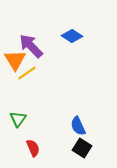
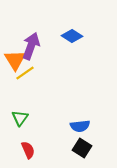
purple arrow: rotated 64 degrees clockwise
yellow line: moved 2 px left
green triangle: moved 2 px right, 1 px up
blue semicircle: moved 2 px right; rotated 72 degrees counterclockwise
red semicircle: moved 5 px left, 2 px down
